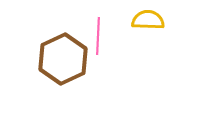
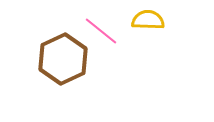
pink line: moved 3 px right, 5 px up; rotated 54 degrees counterclockwise
